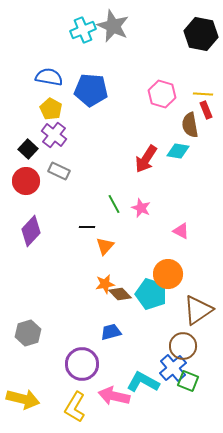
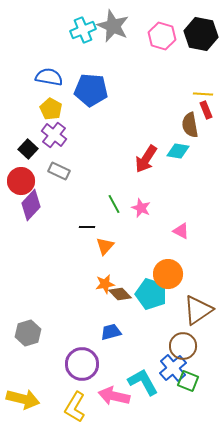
pink hexagon: moved 58 px up
red circle: moved 5 px left
purple diamond: moved 26 px up
cyan L-shape: rotated 32 degrees clockwise
